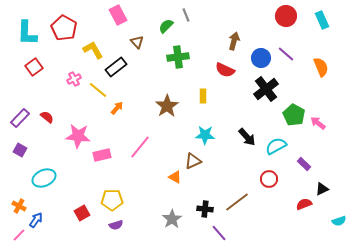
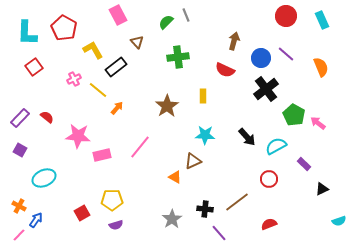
green semicircle at (166, 26): moved 4 px up
red semicircle at (304, 204): moved 35 px left, 20 px down
